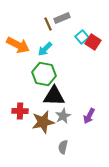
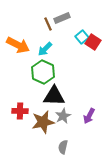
green hexagon: moved 1 px left, 2 px up; rotated 15 degrees clockwise
